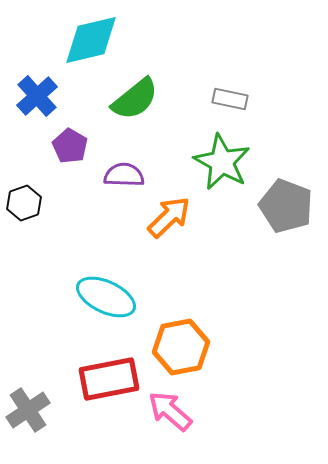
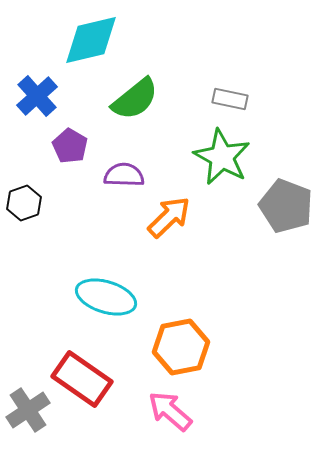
green star: moved 5 px up
cyan ellipse: rotated 8 degrees counterclockwise
red rectangle: moved 27 px left; rotated 46 degrees clockwise
